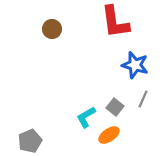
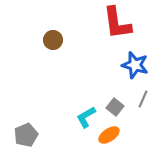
red L-shape: moved 2 px right, 1 px down
brown circle: moved 1 px right, 11 px down
gray pentagon: moved 4 px left, 6 px up
